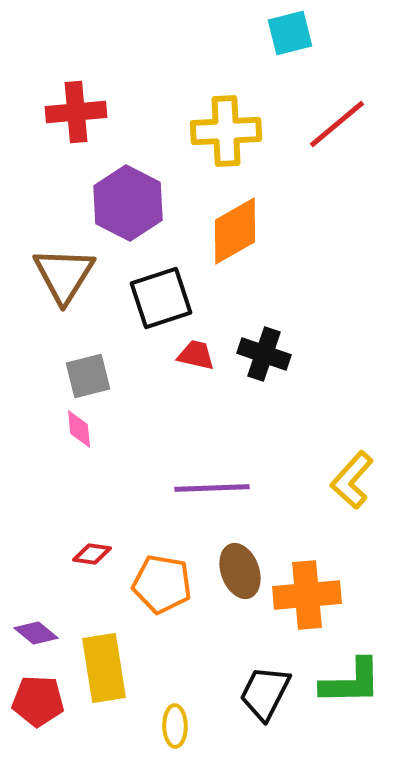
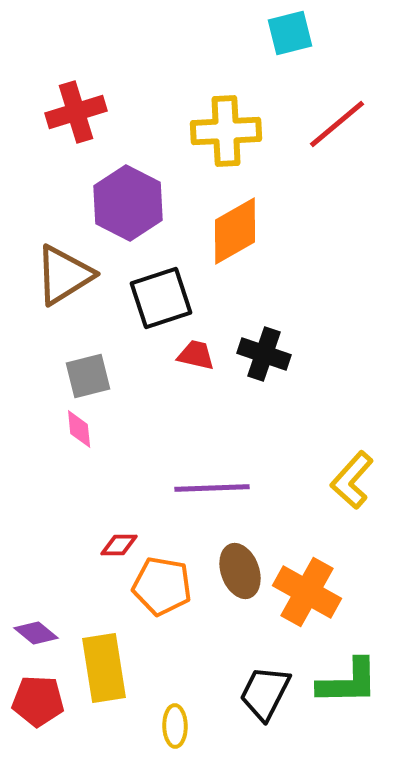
red cross: rotated 12 degrees counterclockwise
brown triangle: rotated 26 degrees clockwise
red diamond: moved 27 px right, 9 px up; rotated 9 degrees counterclockwise
orange pentagon: moved 2 px down
orange cross: moved 3 px up; rotated 34 degrees clockwise
green L-shape: moved 3 px left
